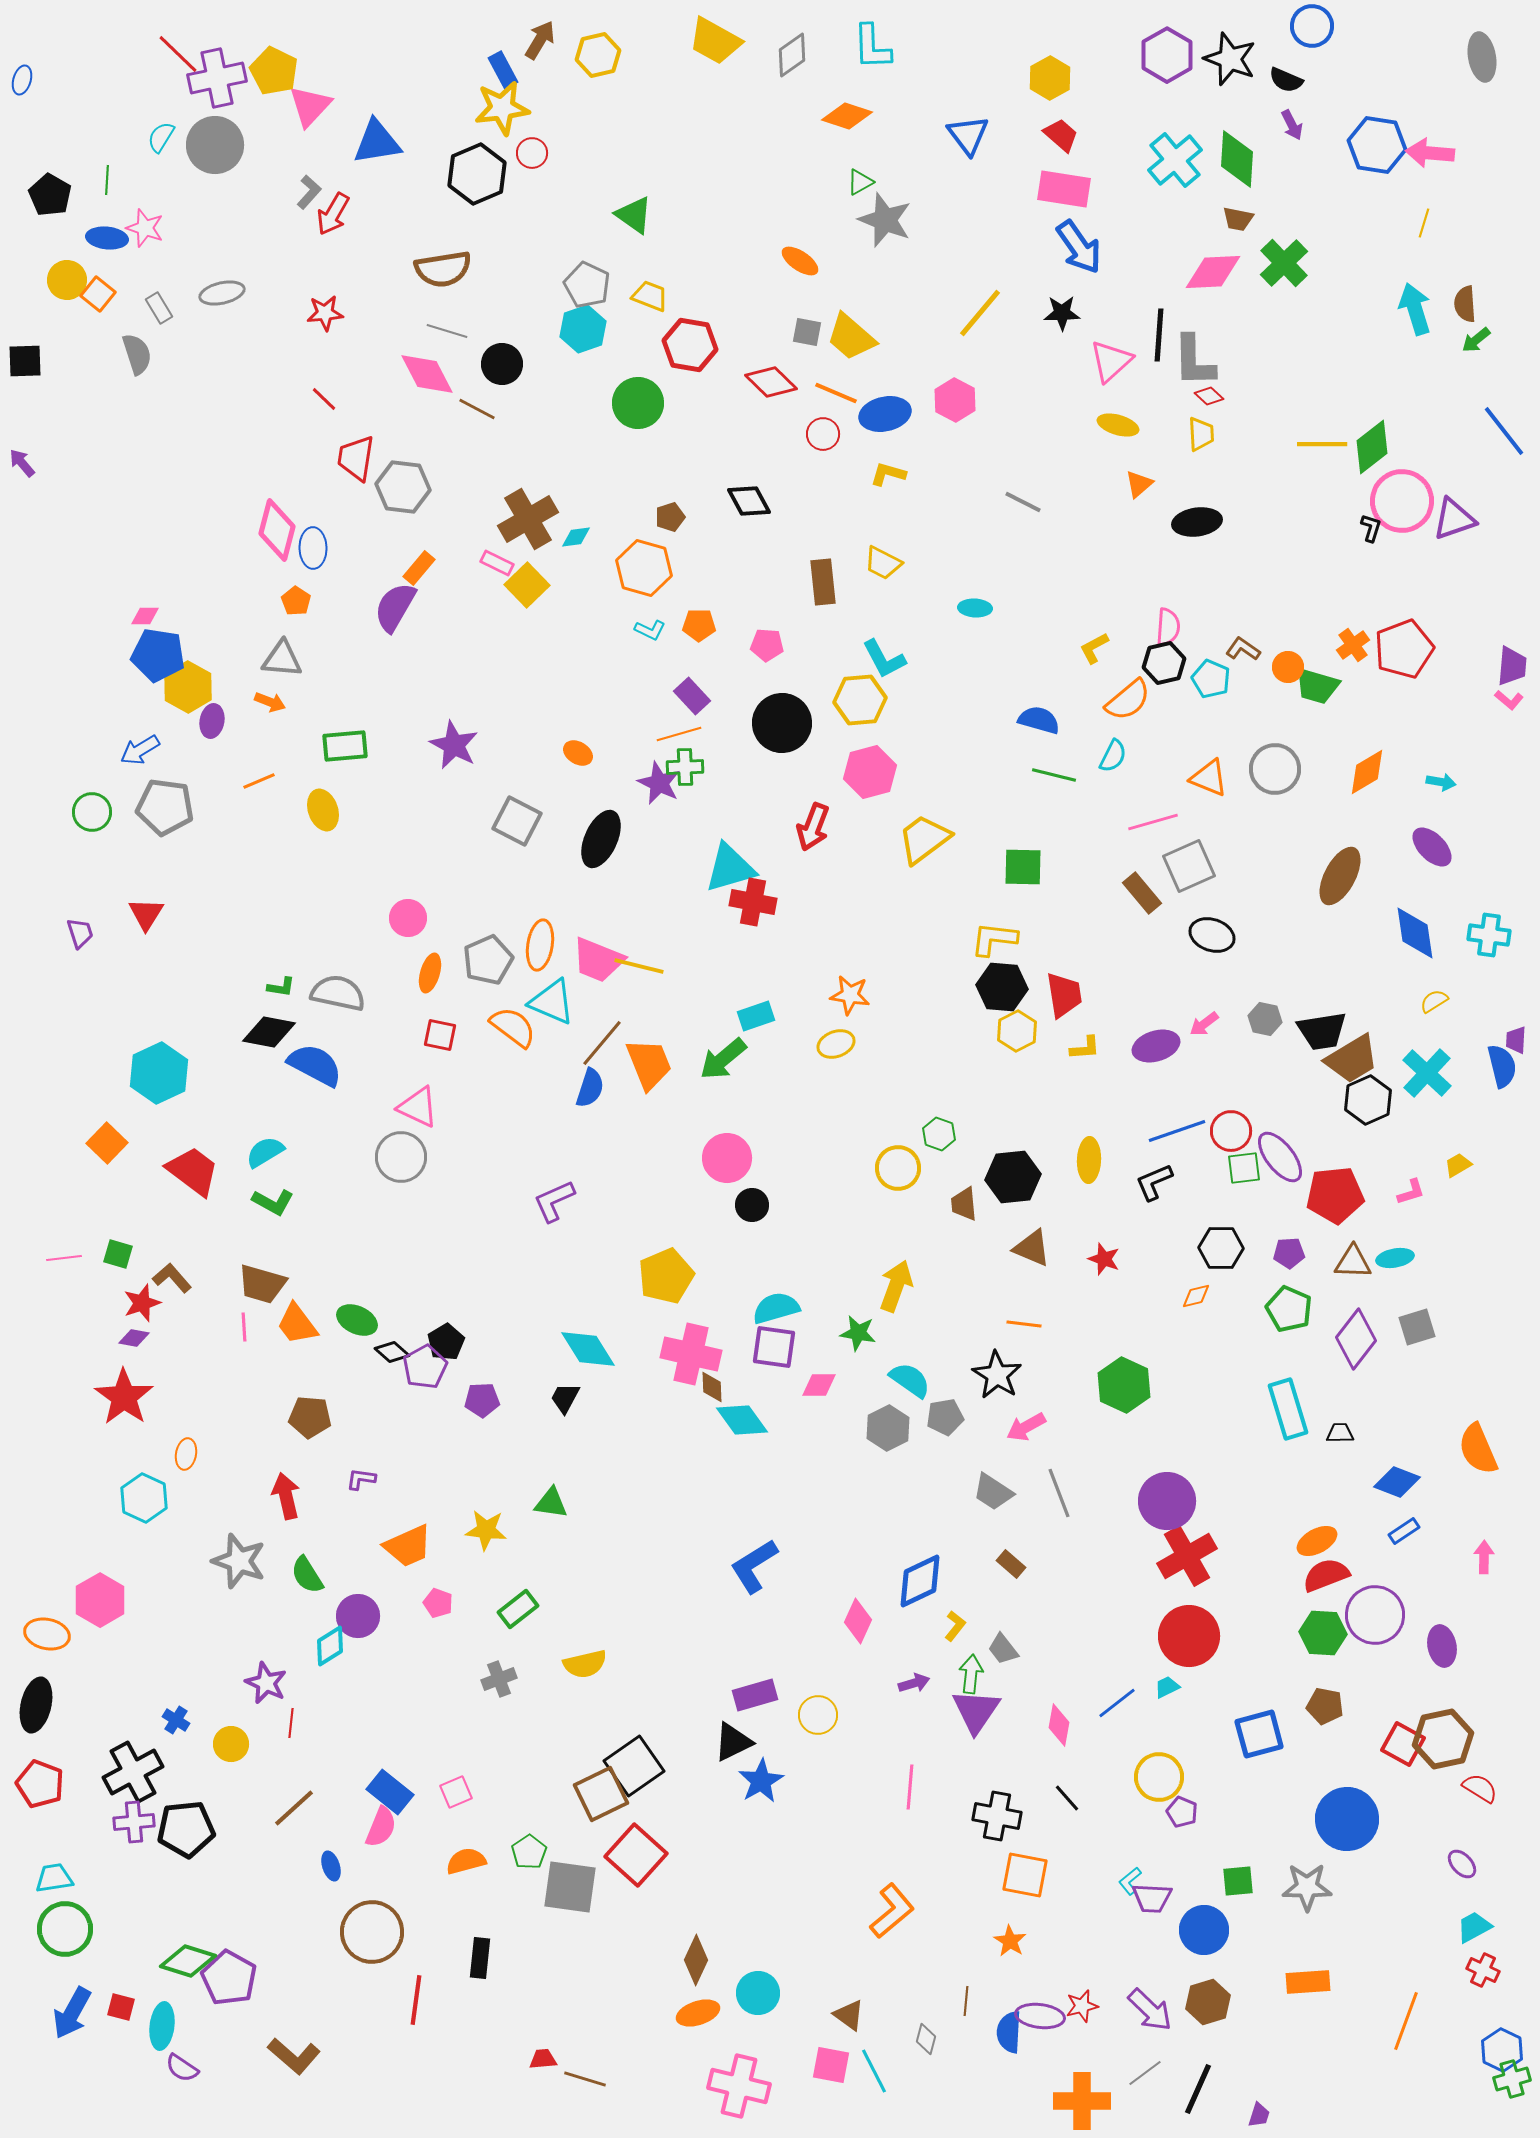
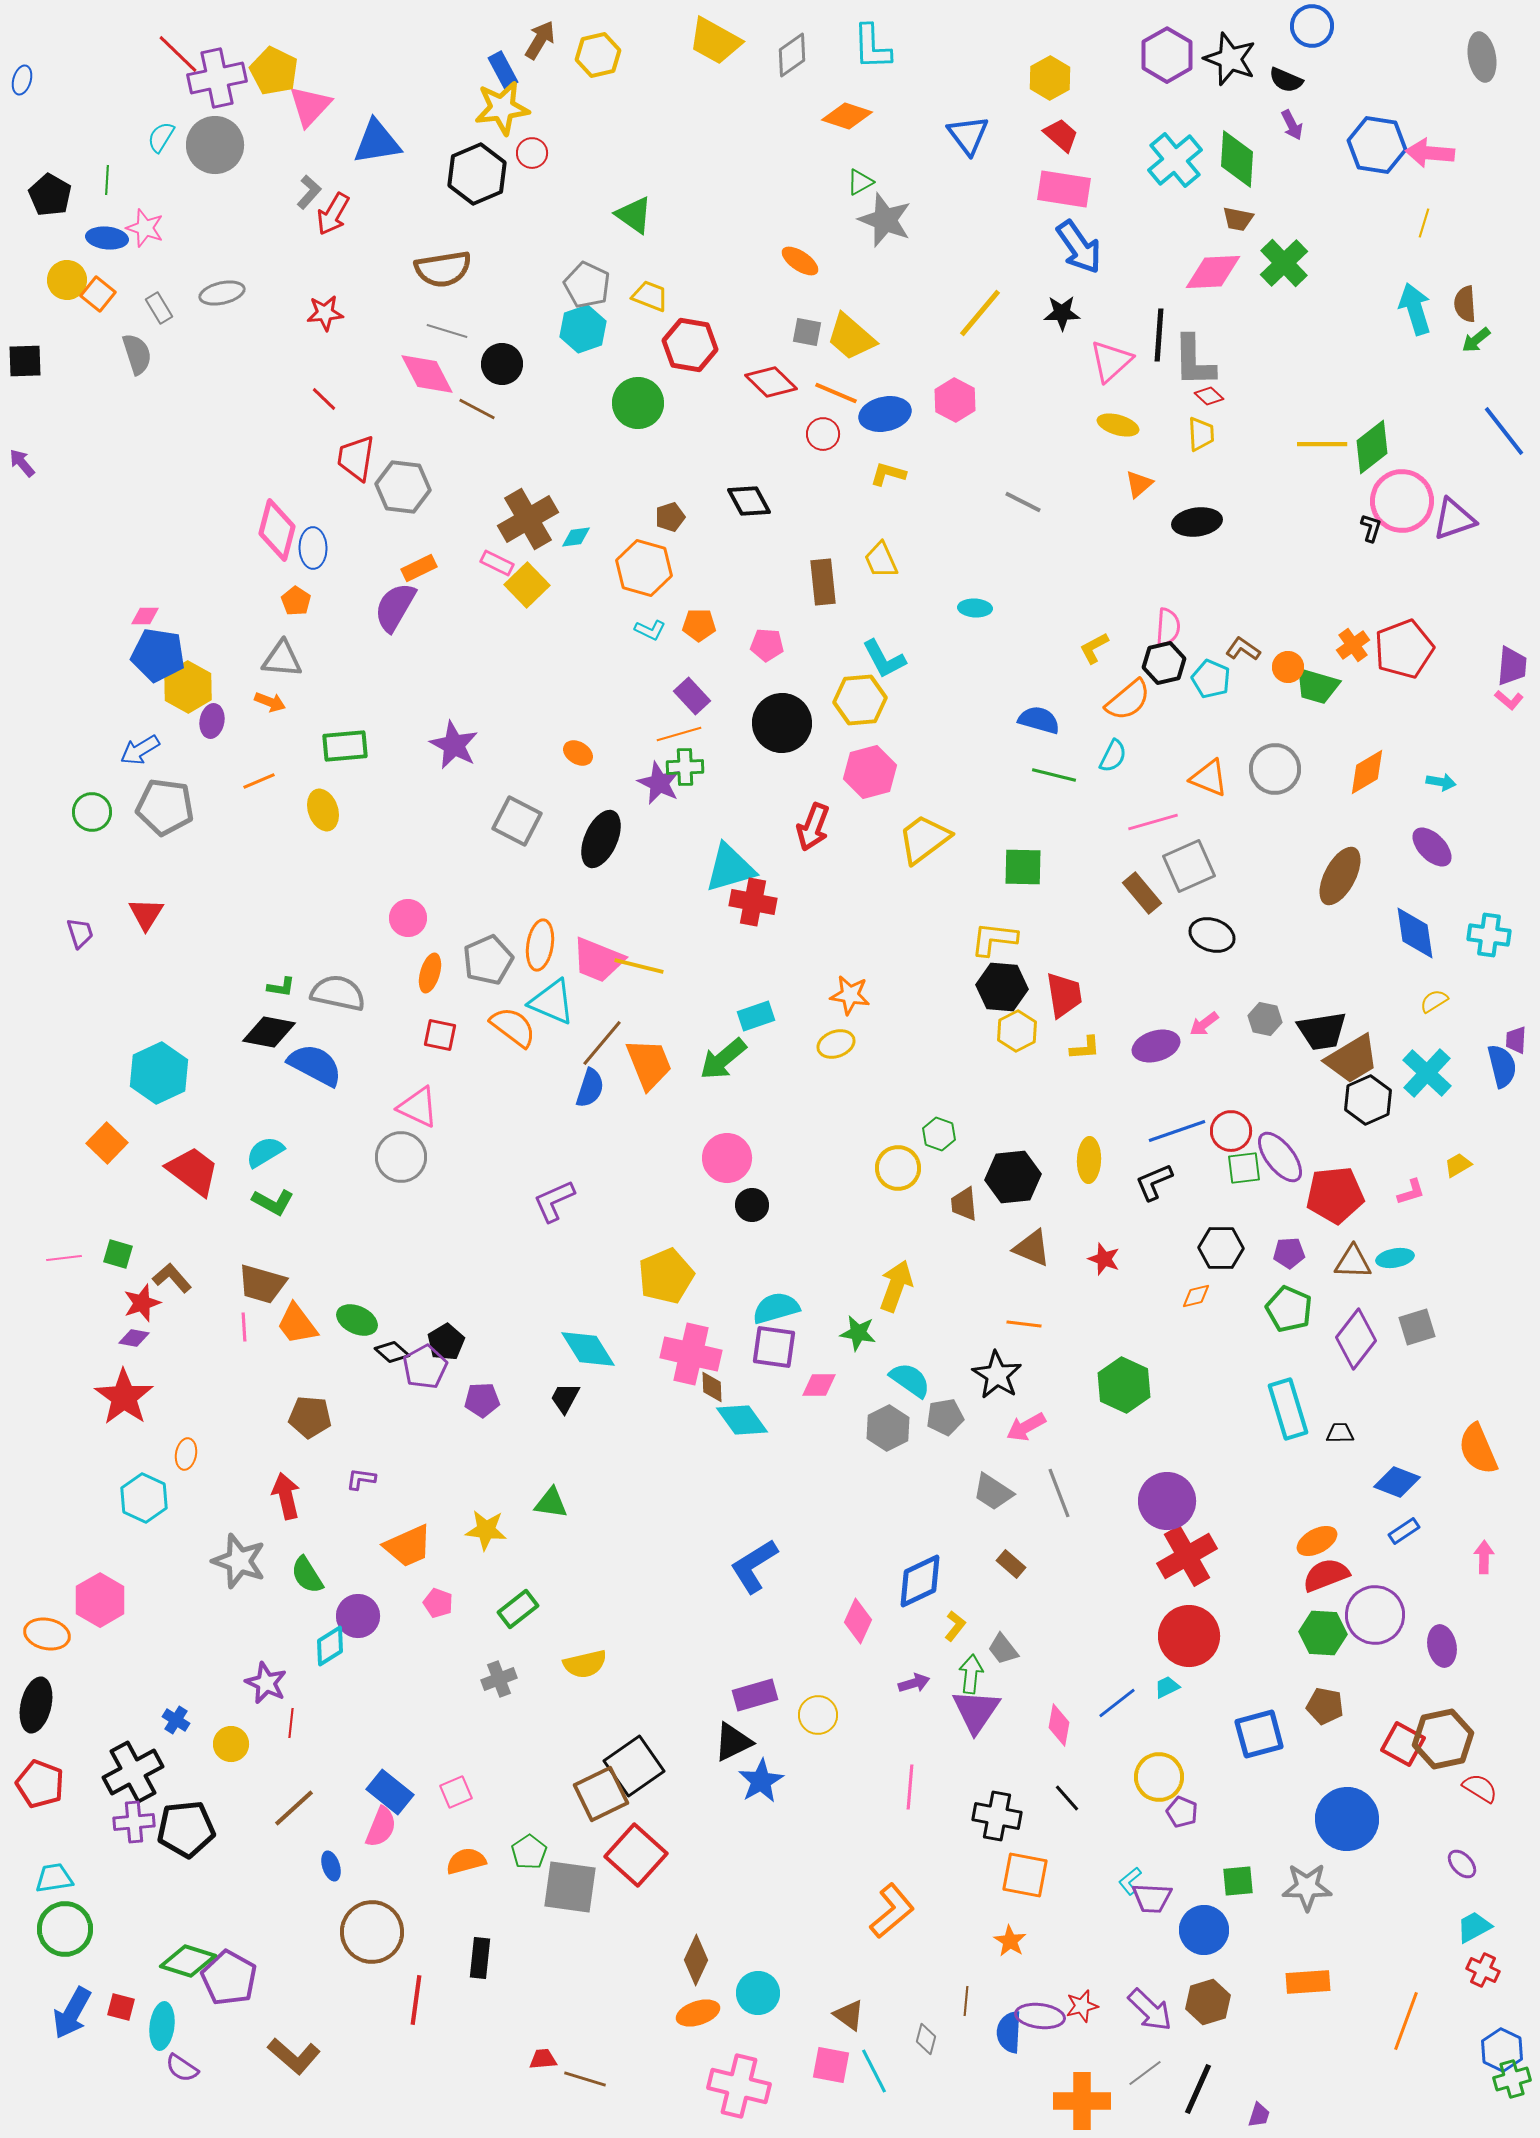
yellow trapezoid at (883, 563): moved 2 px left, 3 px up; rotated 39 degrees clockwise
orange rectangle at (419, 568): rotated 24 degrees clockwise
